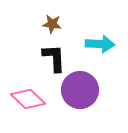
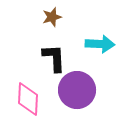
brown star: moved 7 px up; rotated 24 degrees counterclockwise
purple circle: moved 3 px left
pink diamond: rotated 48 degrees clockwise
